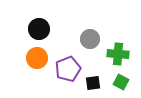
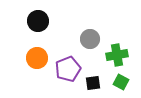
black circle: moved 1 px left, 8 px up
green cross: moved 1 px left, 1 px down; rotated 15 degrees counterclockwise
